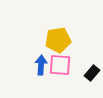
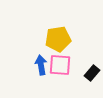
yellow pentagon: moved 1 px up
blue arrow: rotated 12 degrees counterclockwise
